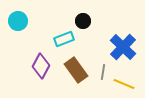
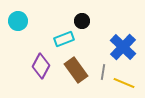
black circle: moved 1 px left
yellow line: moved 1 px up
